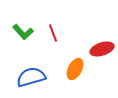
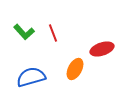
green L-shape: moved 1 px right
